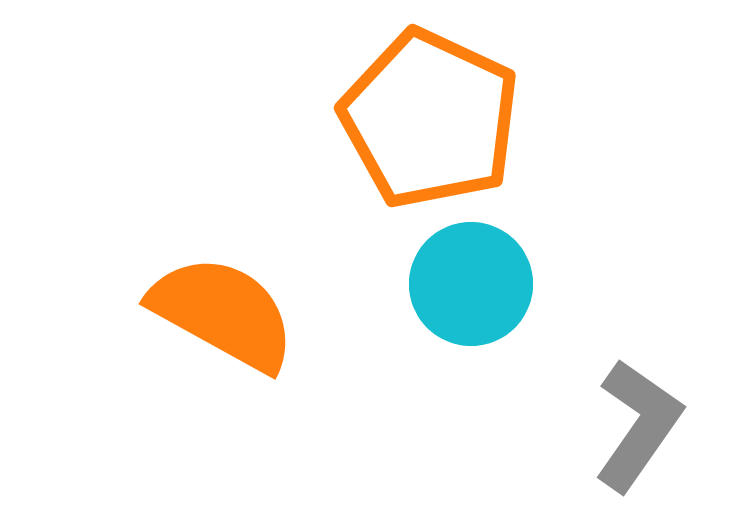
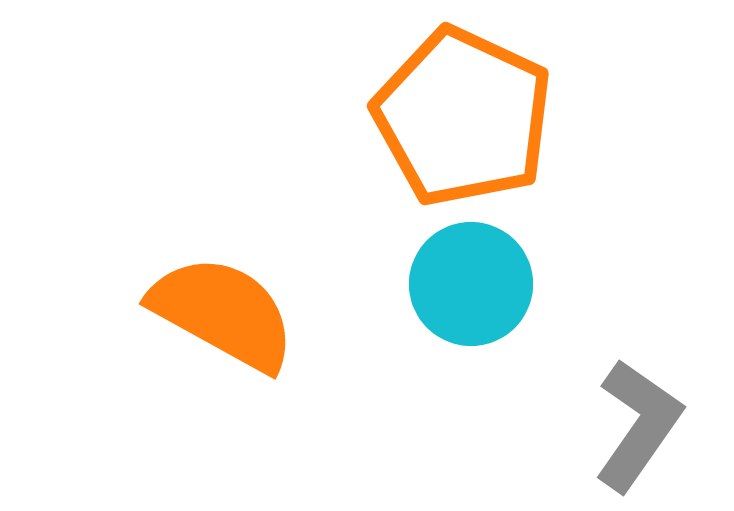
orange pentagon: moved 33 px right, 2 px up
